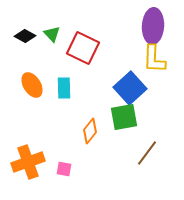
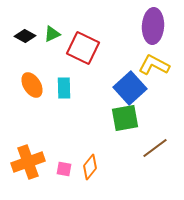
green triangle: rotated 48 degrees clockwise
yellow L-shape: moved 6 px down; rotated 116 degrees clockwise
green square: moved 1 px right, 1 px down
orange diamond: moved 36 px down
brown line: moved 8 px right, 5 px up; rotated 16 degrees clockwise
